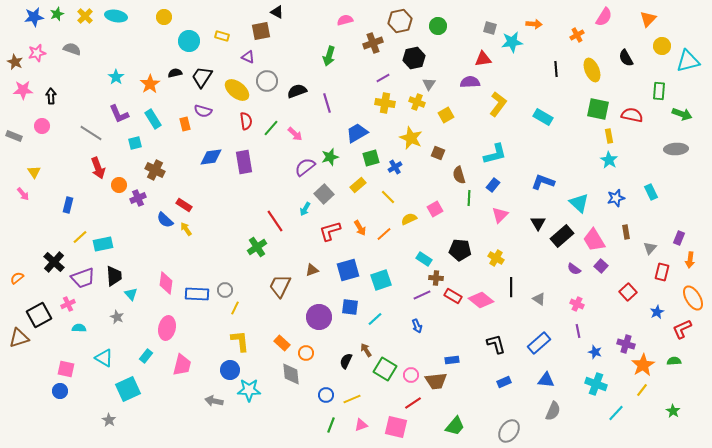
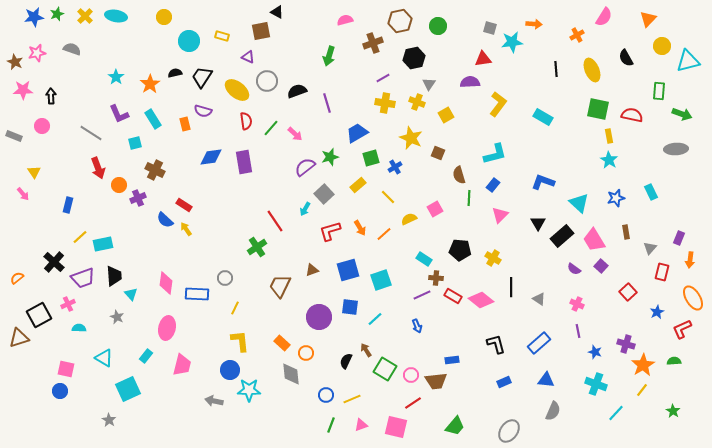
yellow cross at (496, 258): moved 3 px left
gray circle at (225, 290): moved 12 px up
